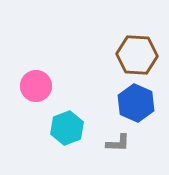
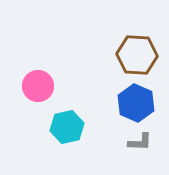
pink circle: moved 2 px right
cyan hexagon: moved 1 px up; rotated 8 degrees clockwise
gray L-shape: moved 22 px right, 1 px up
